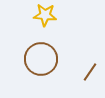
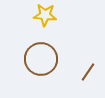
brown line: moved 2 px left
